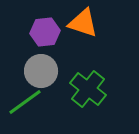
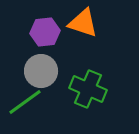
green cross: rotated 15 degrees counterclockwise
